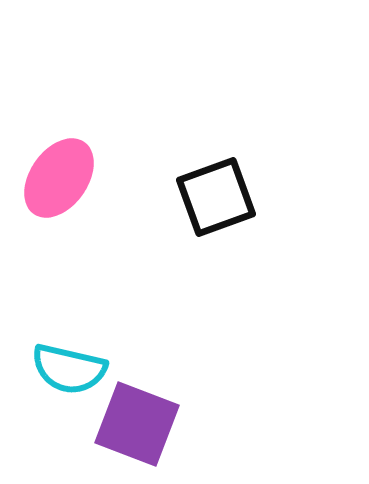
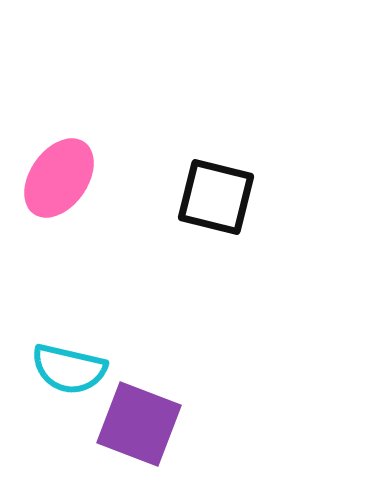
black square: rotated 34 degrees clockwise
purple square: moved 2 px right
